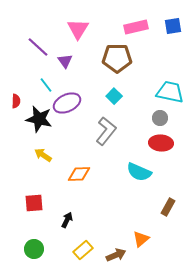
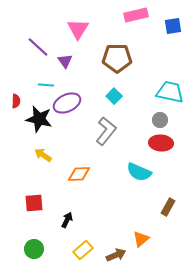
pink rectangle: moved 12 px up
cyan line: rotated 49 degrees counterclockwise
gray circle: moved 2 px down
